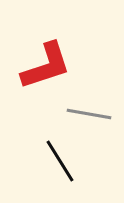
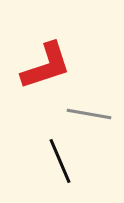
black line: rotated 9 degrees clockwise
